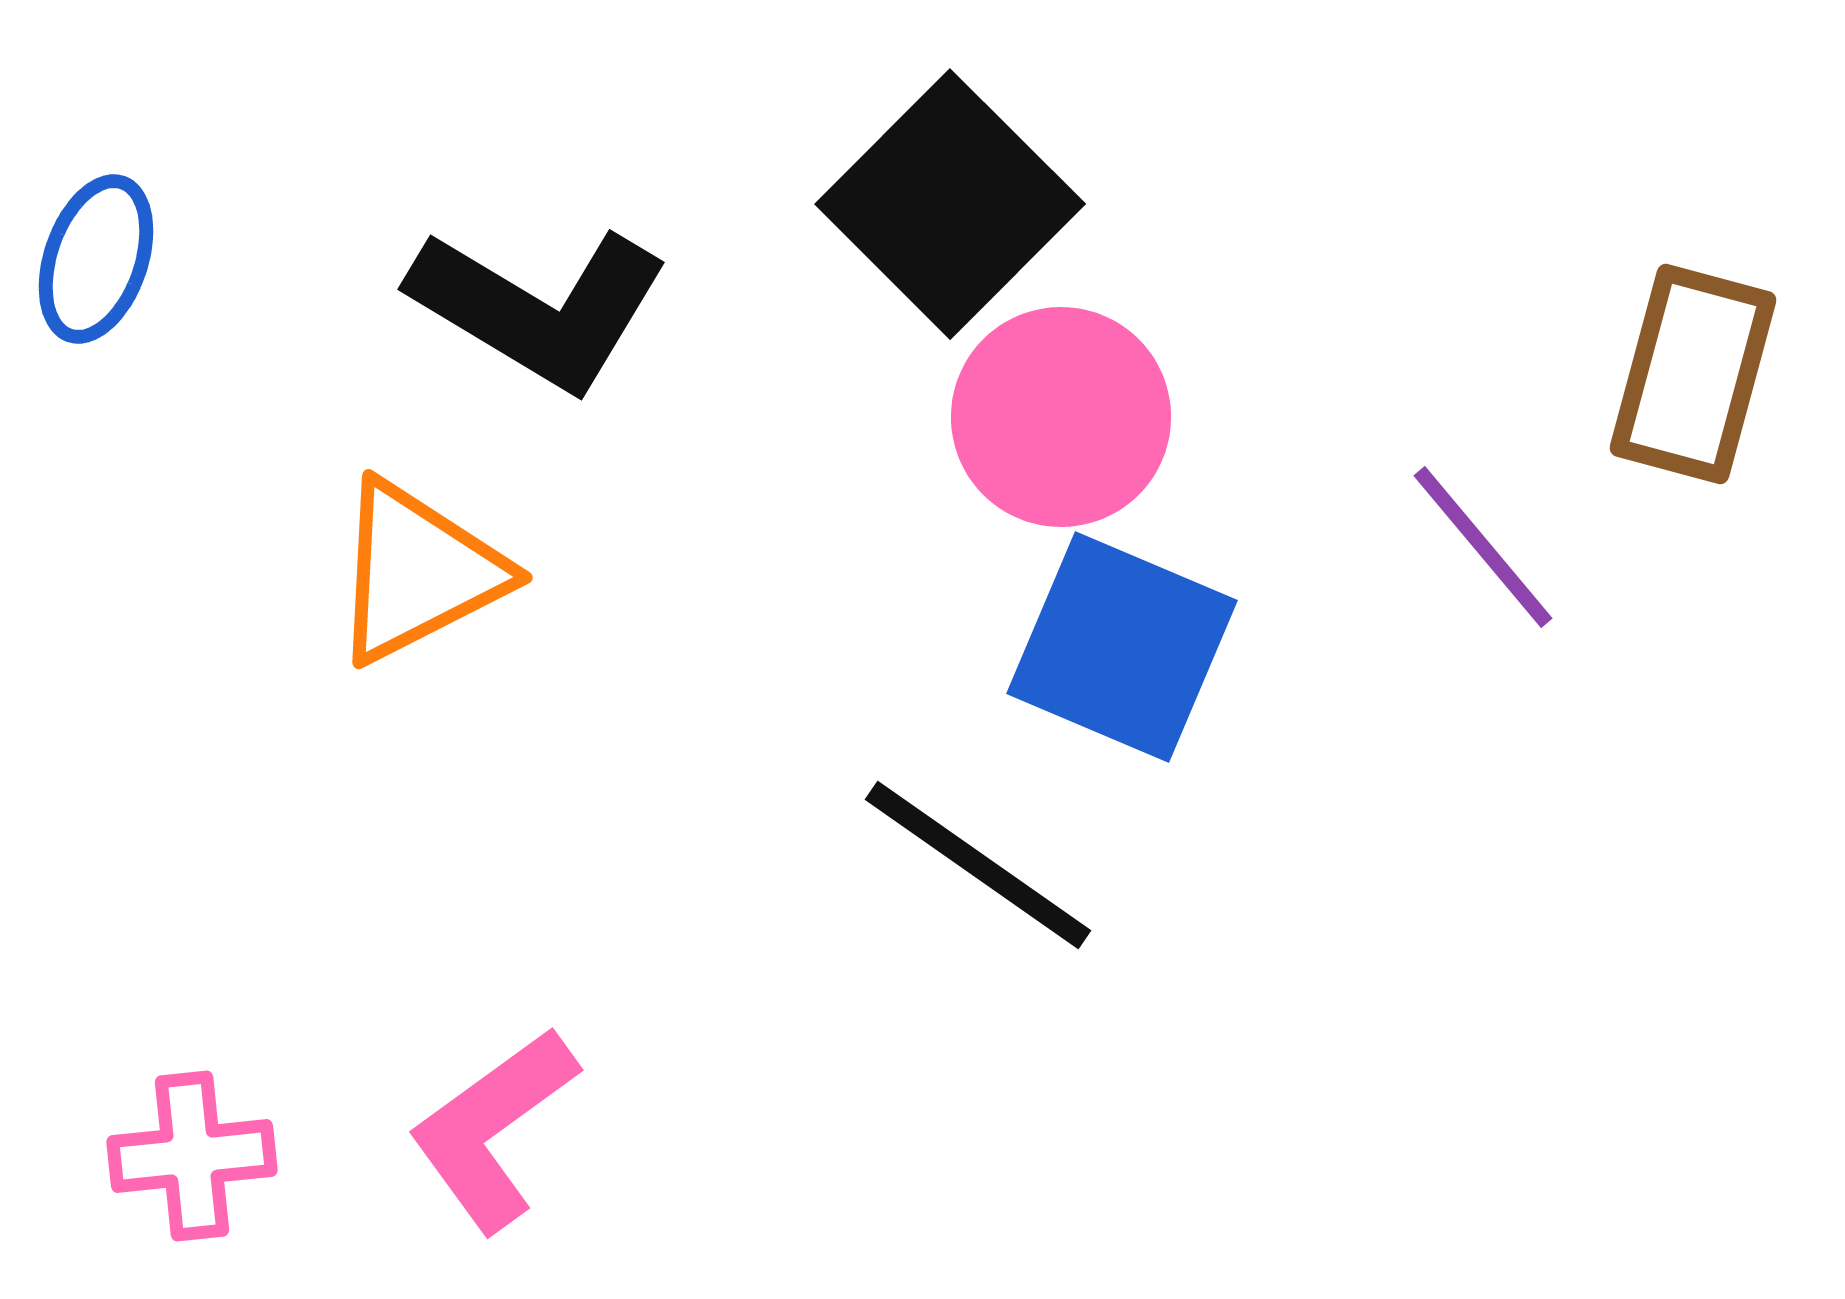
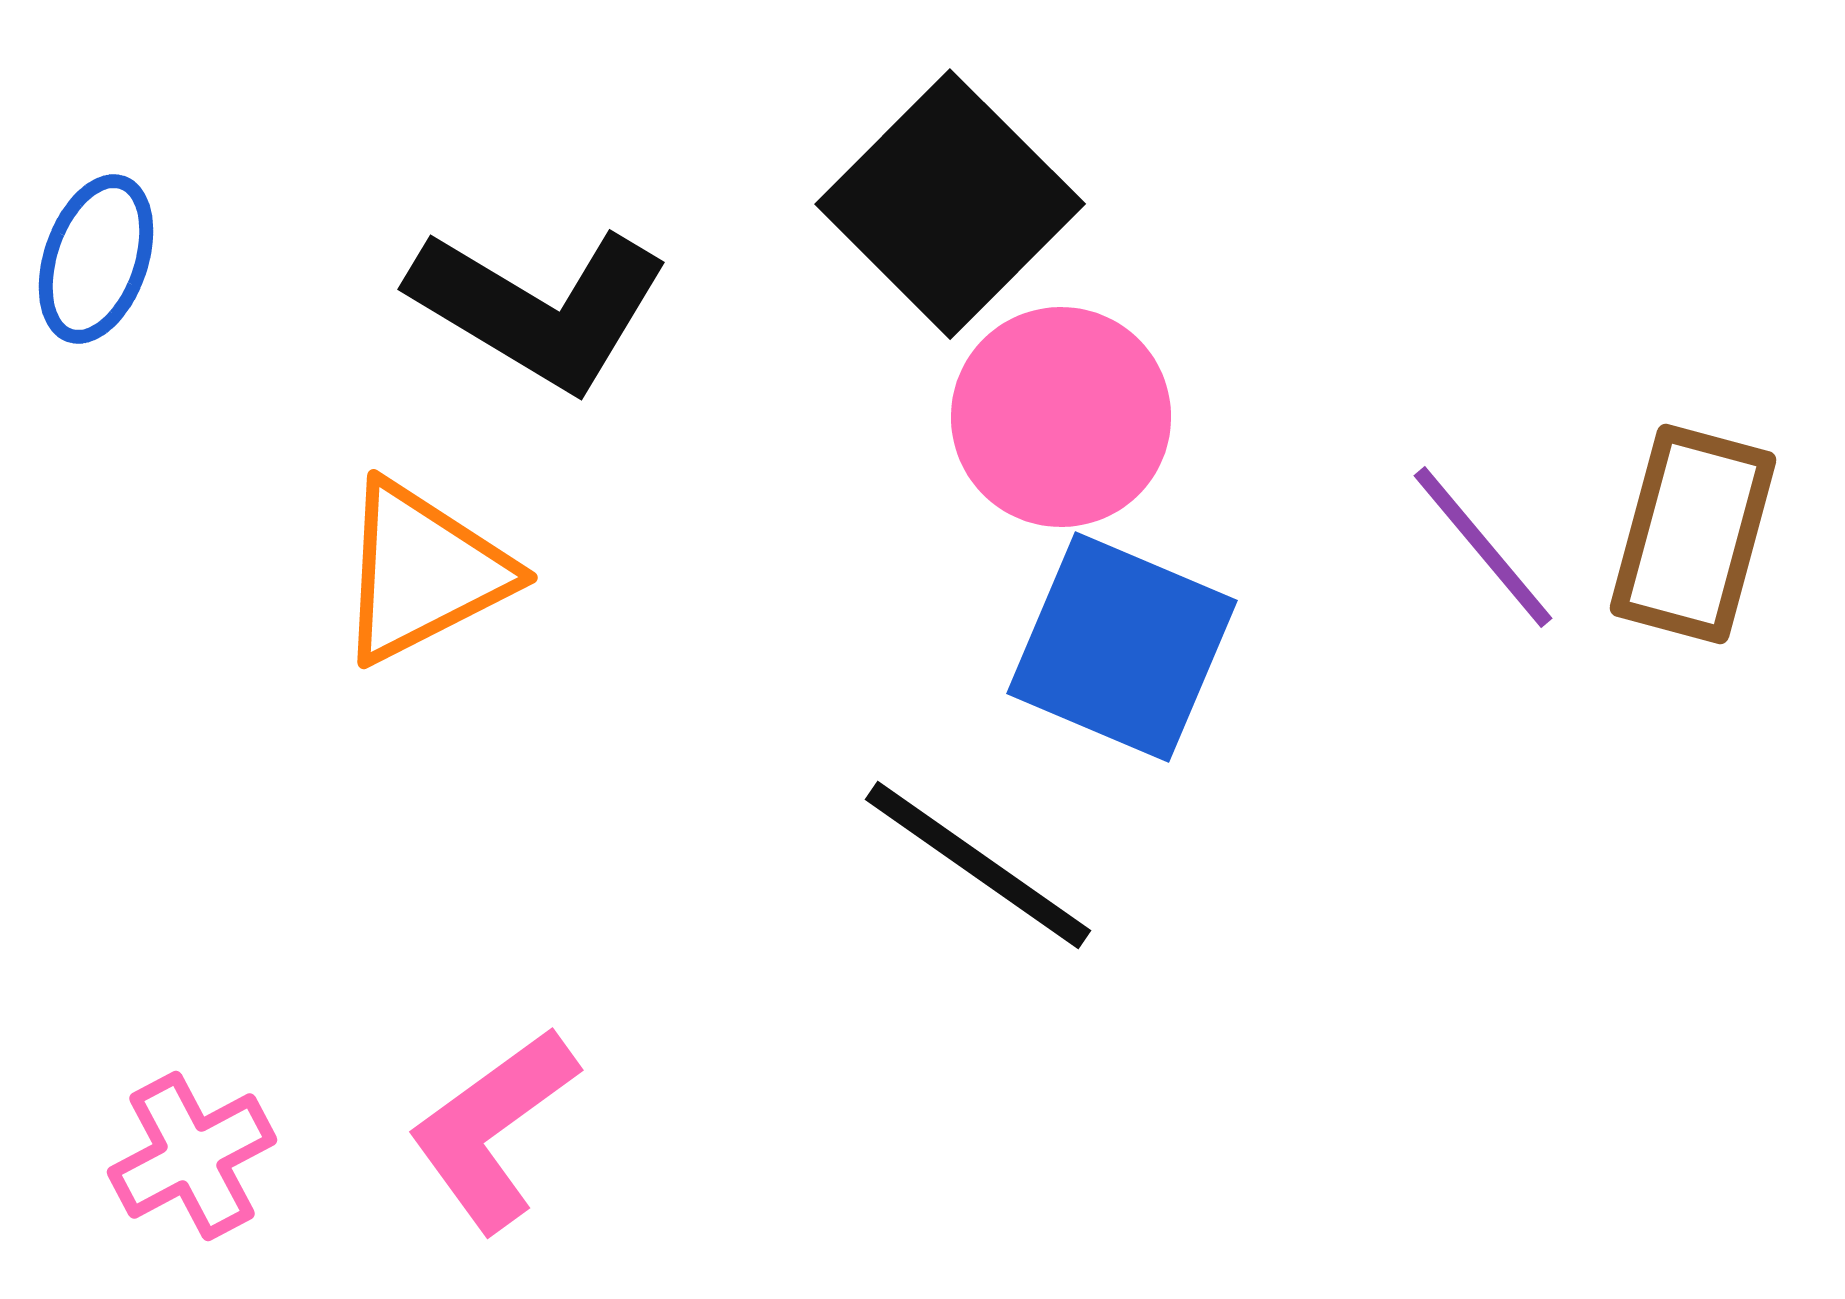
brown rectangle: moved 160 px down
orange triangle: moved 5 px right
pink cross: rotated 22 degrees counterclockwise
